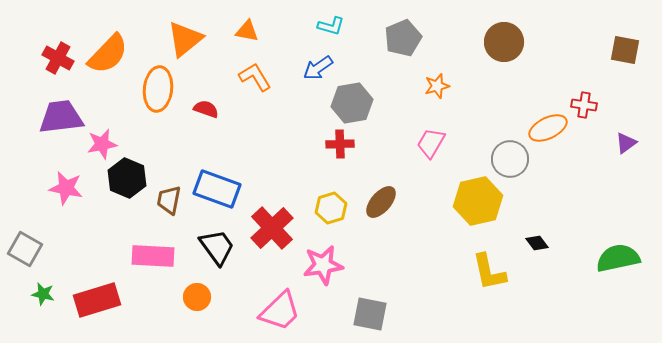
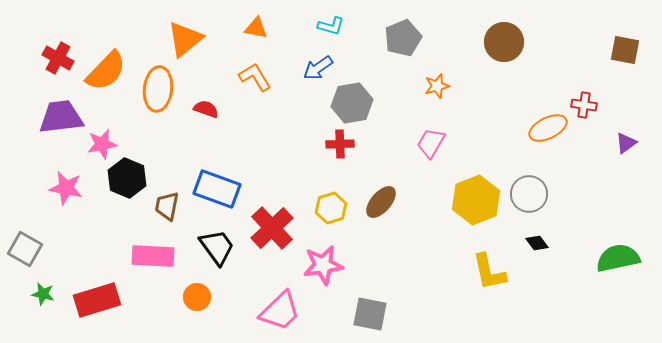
orange triangle at (247, 31): moved 9 px right, 3 px up
orange semicircle at (108, 54): moved 2 px left, 17 px down
gray circle at (510, 159): moved 19 px right, 35 px down
brown trapezoid at (169, 200): moved 2 px left, 6 px down
yellow hexagon at (478, 201): moved 2 px left, 1 px up; rotated 9 degrees counterclockwise
